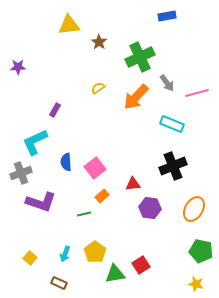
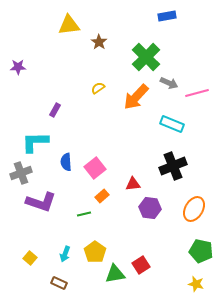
green cross: moved 6 px right; rotated 20 degrees counterclockwise
gray arrow: moved 2 px right; rotated 30 degrees counterclockwise
cyan L-shape: rotated 24 degrees clockwise
